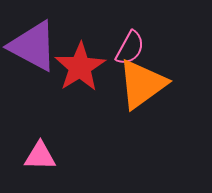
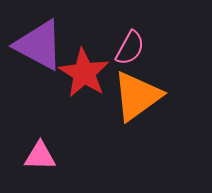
purple triangle: moved 6 px right, 1 px up
red star: moved 4 px right, 6 px down; rotated 9 degrees counterclockwise
orange triangle: moved 5 px left, 12 px down
